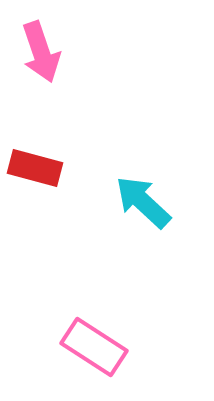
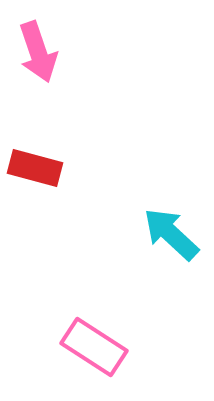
pink arrow: moved 3 px left
cyan arrow: moved 28 px right, 32 px down
